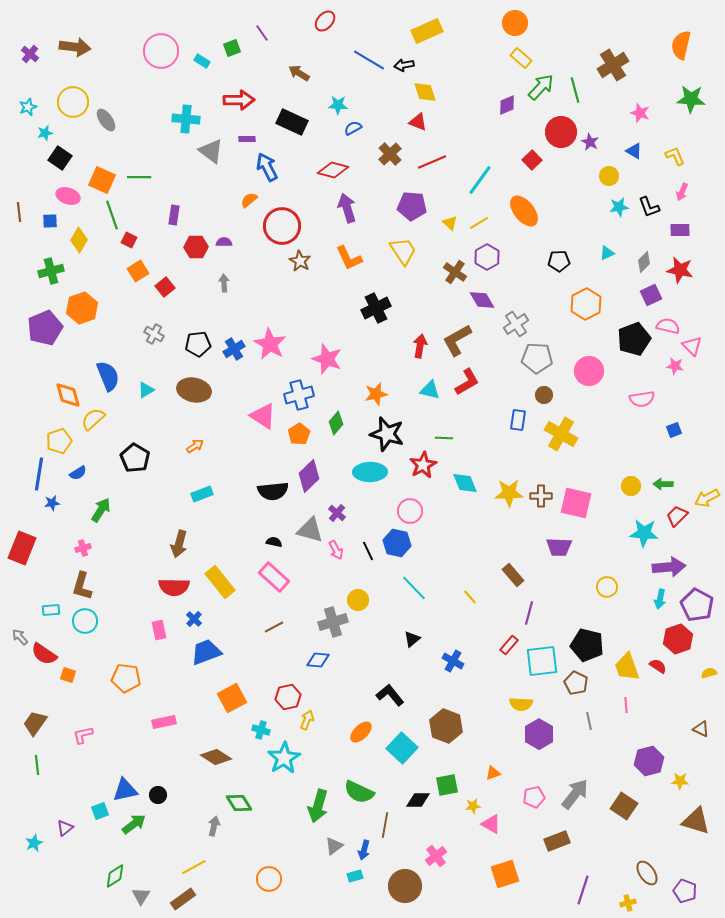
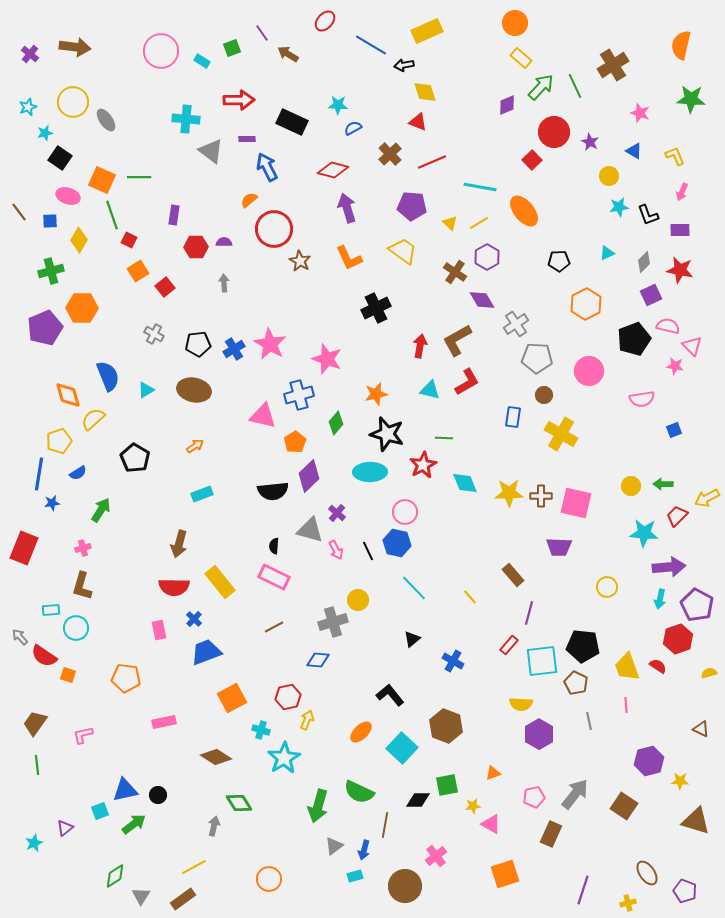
blue line at (369, 60): moved 2 px right, 15 px up
brown arrow at (299, 73): moved 11 px left, 19 px up
green line at (575, 90): moved 4 px up; rotated 10 degrees counterclockwise
red circle at (561, 132): moved 7 px left
cyan line at (480, 180): moved 7 px down; rotated 64 degrees clockwise
black L-shape at (649, 207): moved 1 px left, 8 px down
brown line at (19, 212): rotated 30 degrees counterclockwise
red circle at (282, 226): moved 8 px left, 3 px down
yellow trapezoid at (403, 251): rotated 20 degrees counterclockwise
orange hexagon at (82, 308): rotated 20 degrees clockwise
pink triangle at (263, 416): rotated 20 degrees counterclockwise
blue rectangle at (518, 420): moved 5 px left, 3 px up
orange pentagon at (299, 434): moved 4 px left, 8 px down
pink circle at (410, 511): moved 5 px left, 1 px down
black semicircle at (274, 542): moved 4 px down; rotated 98 degrees counterclockwise
red rectangle at (22, 548): moved 2 px right
pink rectangle at (274, 577): rotated 16 degrees counterclockwise
cyan circle at (85, 621): moved 9 px left, 7 px down
black pentagon at (587, 645): moved 4 px left, 1 px down; rotated 8 degrees counterclockwise
red semicircle at (44, 654): moved 2 px down
brown rectangle at (557, 841): moved 6 px left, 7 px up; rotated 45 degrees counterclockwise
